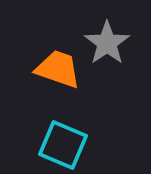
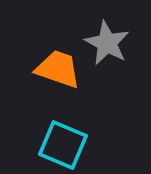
gray star: rotated 9 degrees counterclockwise
